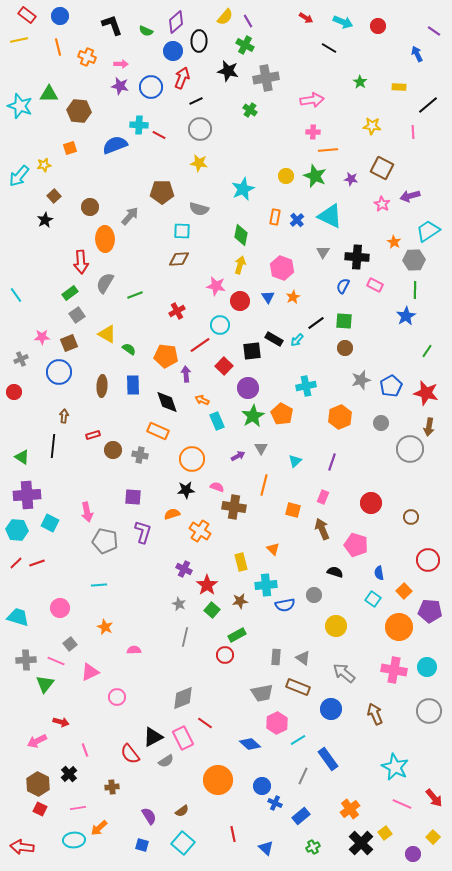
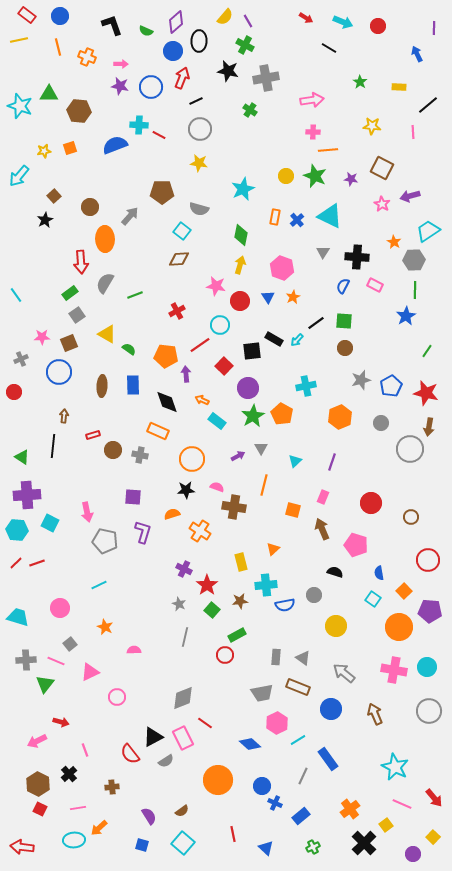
purple line at (434, 31): moved 3 px up; rotated 56 degrees clockwise
yellow star at (44, 165): moved 14 px up
cyan square at (182, 231): rotated 36 degrees clockwise
cyan rectangle at (217, 421): rotated 30 degrees counterclockwise
orange triangle at (273, 549): rotated 32 degrees clockwise
cyan line at (99, 585): rotated 21 degrees counterclockwise
yellow square at (385, 833): moved 1 px right, 8 px up
black cross at (361, 843): moved 3 px right
